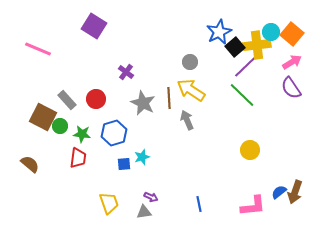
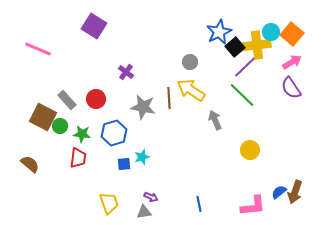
gray star: moved 4 px down; rotated 15 degrees counterclockwise
gray arrow: moved 28 px right
